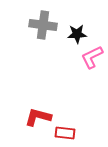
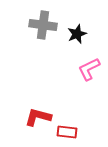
black star: rotated 18 degrees counterclockwise
pink L-shape: moved 3 px left, 12 px down
red rectangle: moved 2 px right, 1 px up
